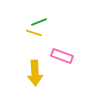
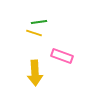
green line: rotated 14 degrees clockwise
